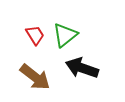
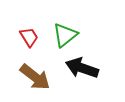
red trapezoid: moved 6 px left, 2 px down
